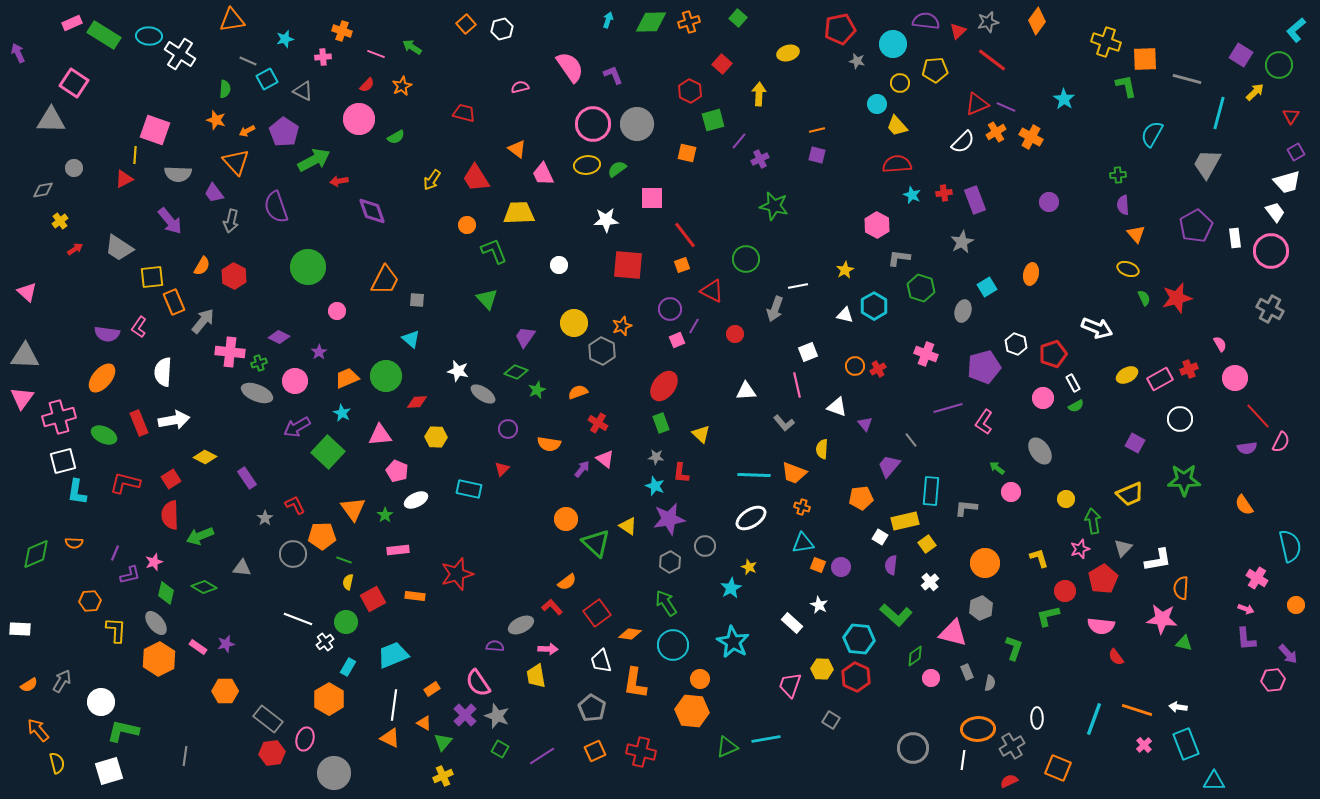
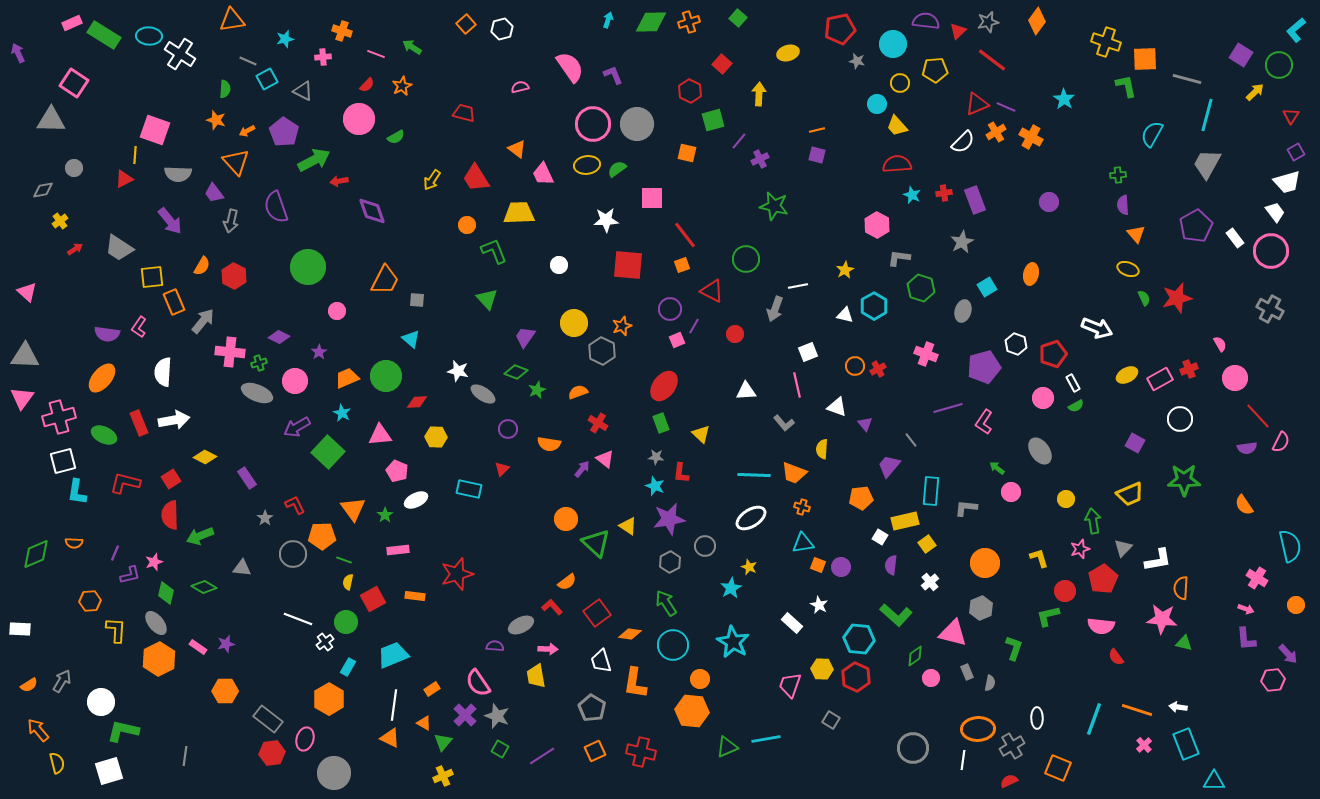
cyan line at (1219, 113): moved 12 px left, 2 px down
white rectangle at (1235, 238): rotated 30 degrees counterclockwise
